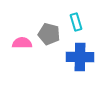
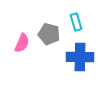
pink semicircle: rotated 114 degrees clockwise
